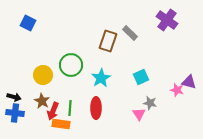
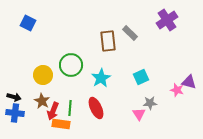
purple cross: rotated 20 degrees clockwise
brown rectangle: rotated 25 degrees counterclockwise
gray star: rotated 16 degrees counterclockwise
red ellipse: rotated 25 degrees counterclockwise
